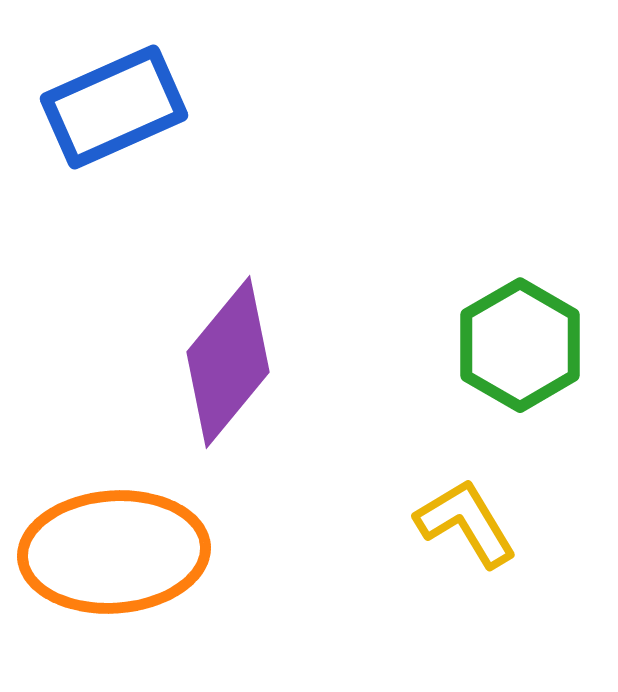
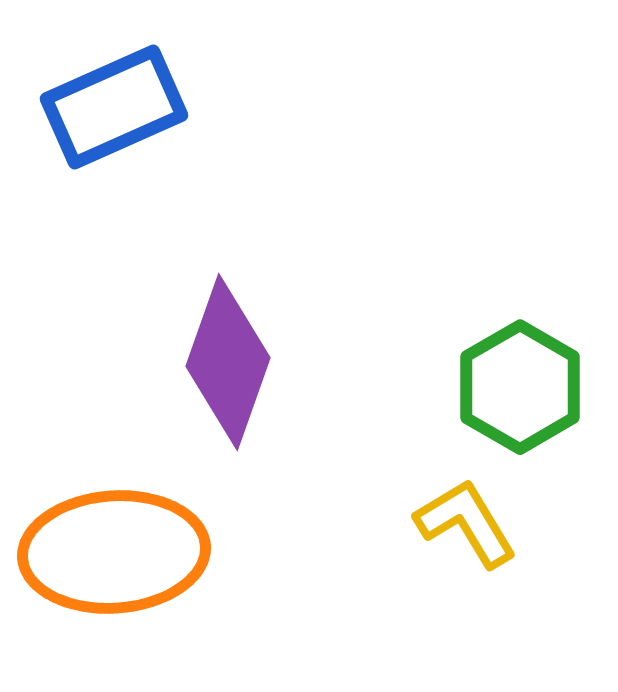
green hexagon: moved 42 px down
purple diamond: rotated 20 degrees counterclockwise
